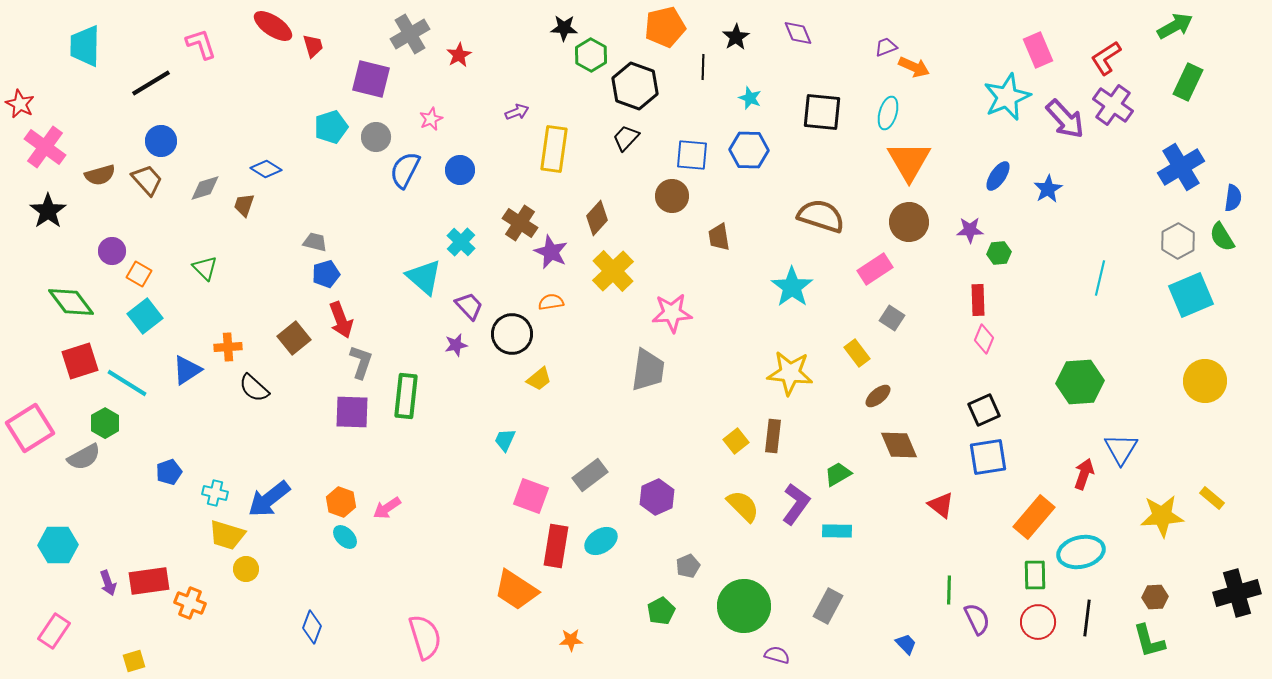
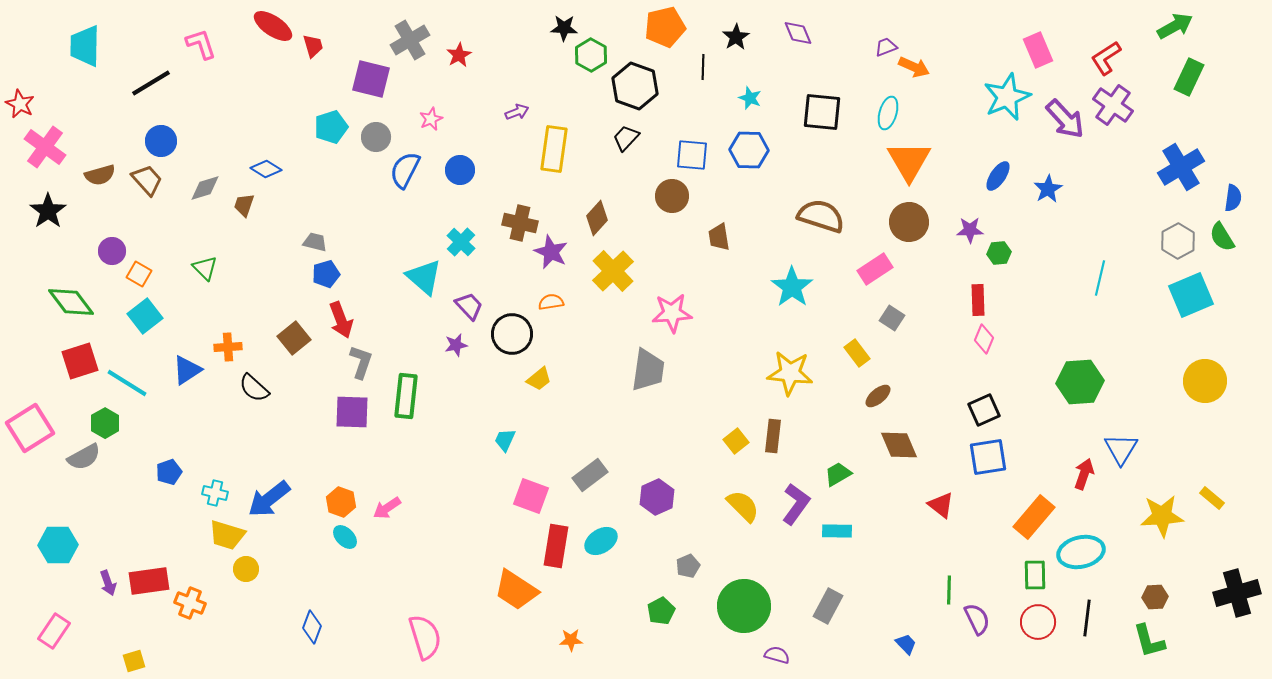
gray cross at (410, 34): moved 6 px down
green rectangle at (1188, 82): moved 1 px right, 5 px up
brown cross at (520, 223): rotated 20 degrees counterclockwise
